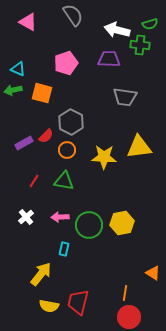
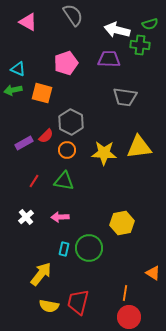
yellow star: moved 4 px up
green circle: moved 23 px down
